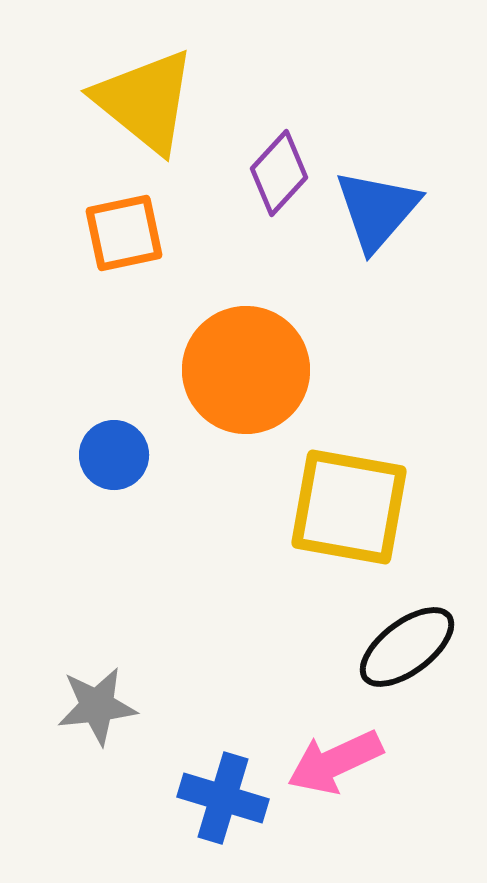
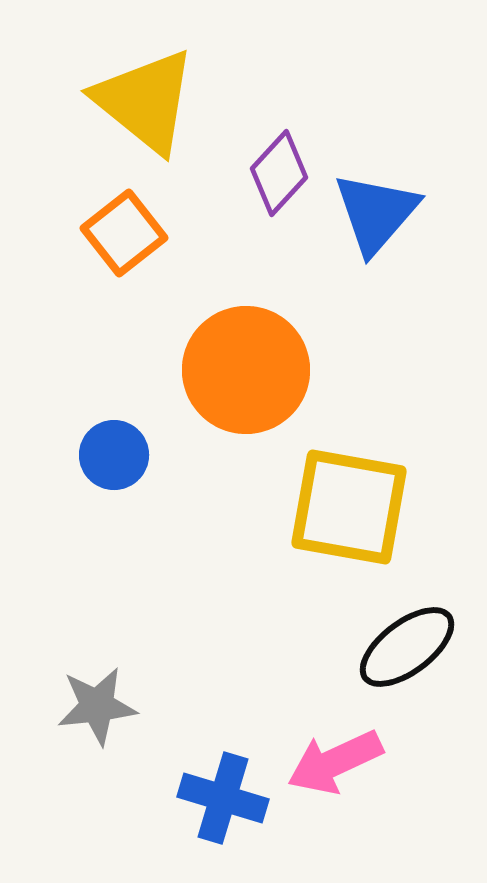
blue triangle: moved 1 px left, 3 px down
orange square: rotated 26 degrees counterclockwise
